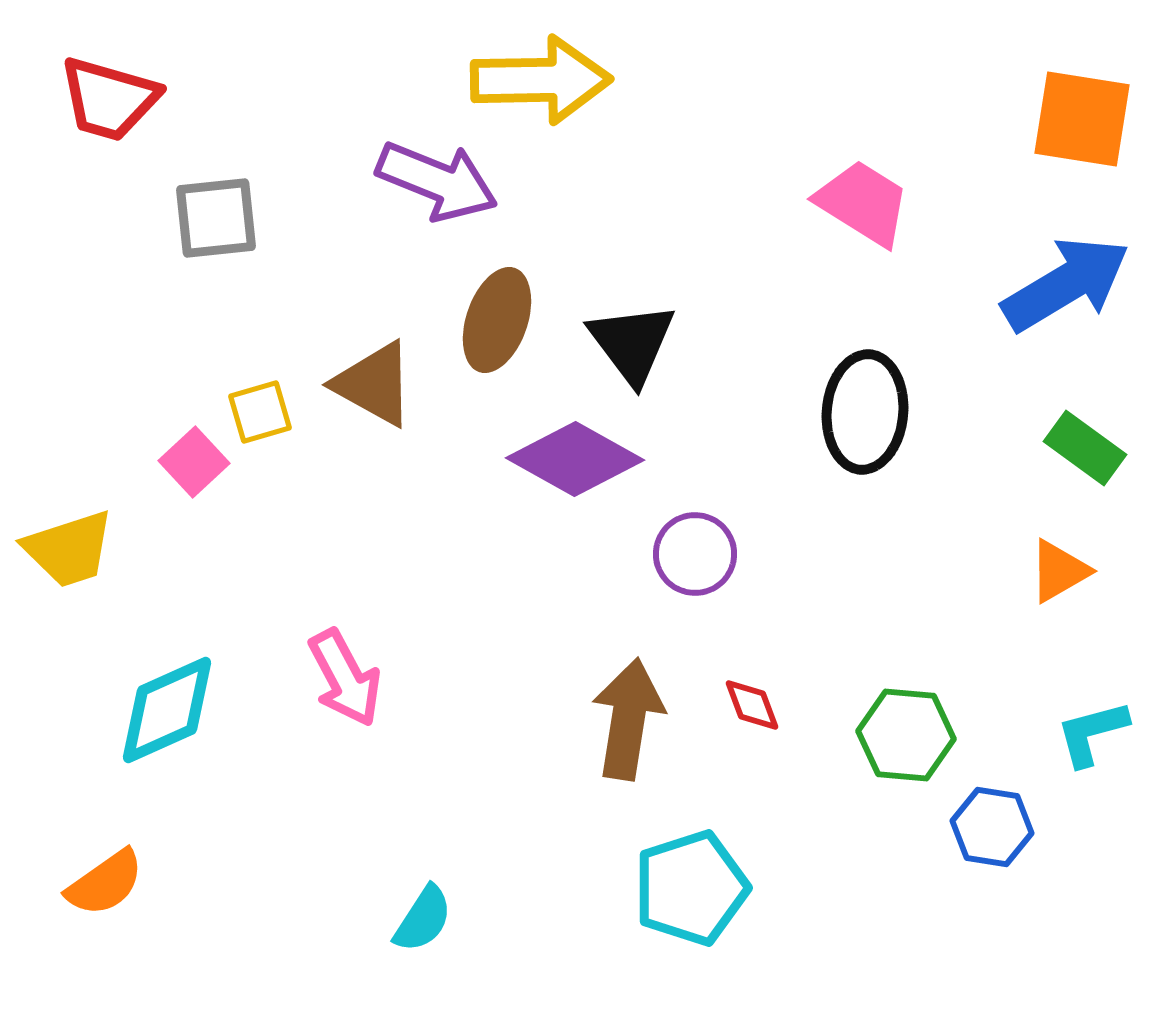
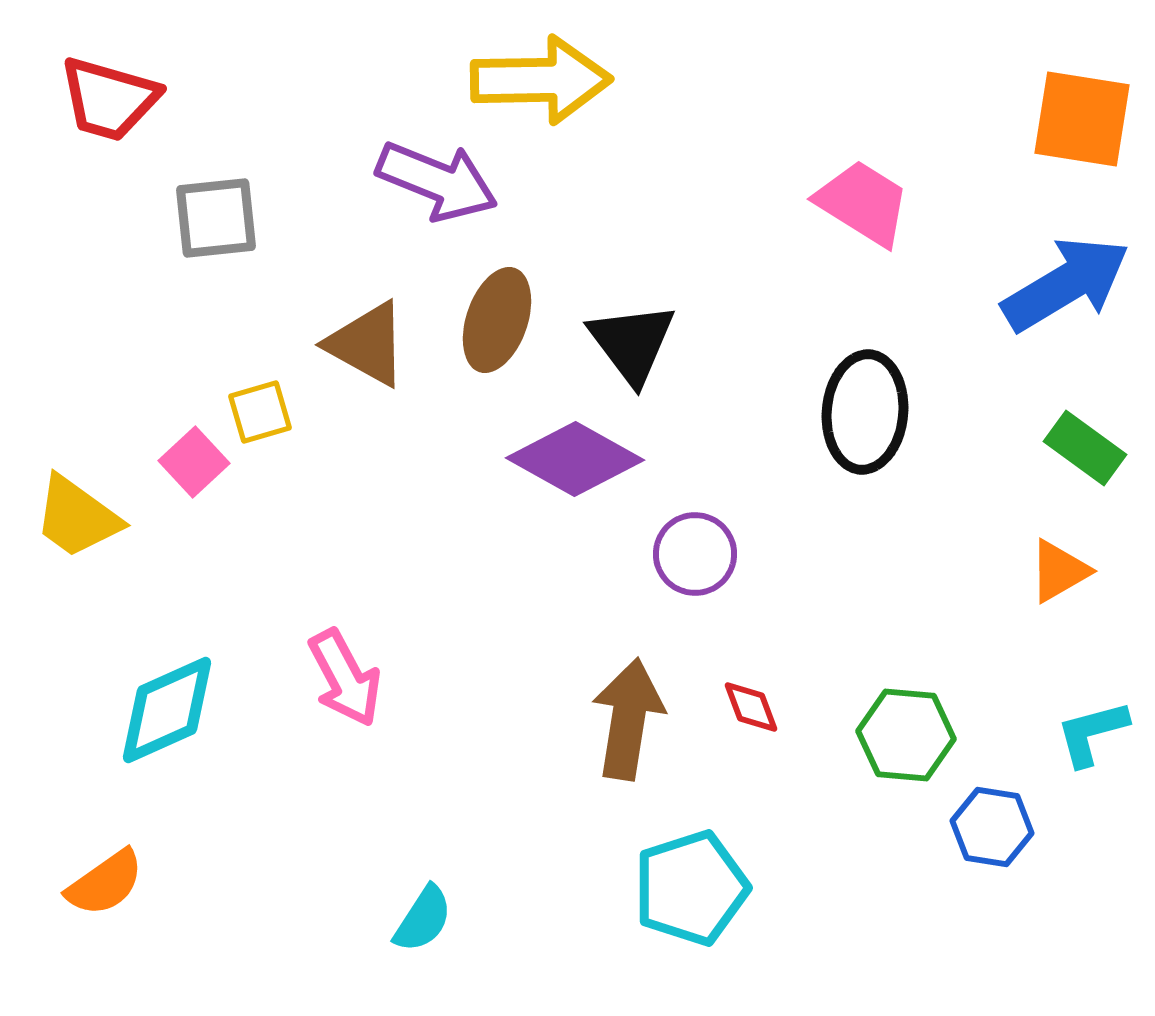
brown triangle: moved 7 px left, 40 px up
yellow trapezoid: moved 8 px right, 32 px up; rotated 54 degrees clockwise
red diamond: moved 1 px left, 2 px down
